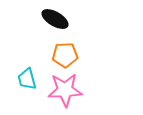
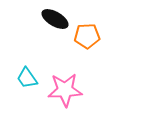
orange pentagon: moved 22 px right, 19 px up
cyan trapezoid: moved 1 px up; rotated 20 degrees counterclockwise
